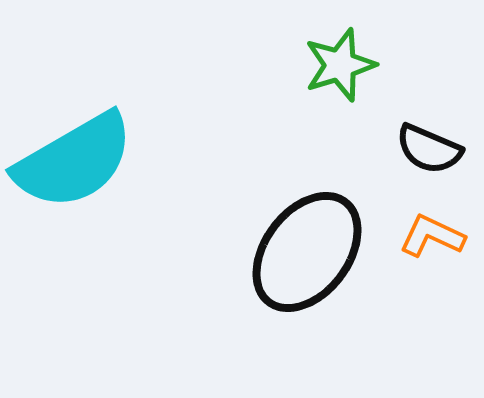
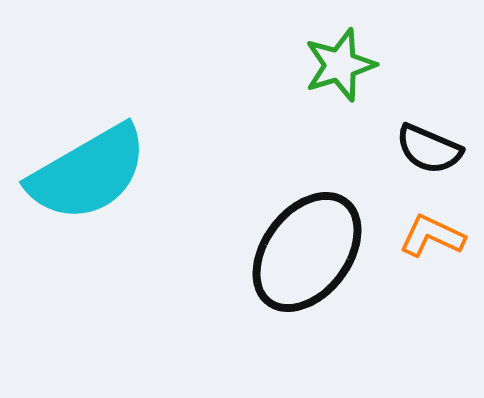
cyan semicircle: moved 14 px right, 12 px down
